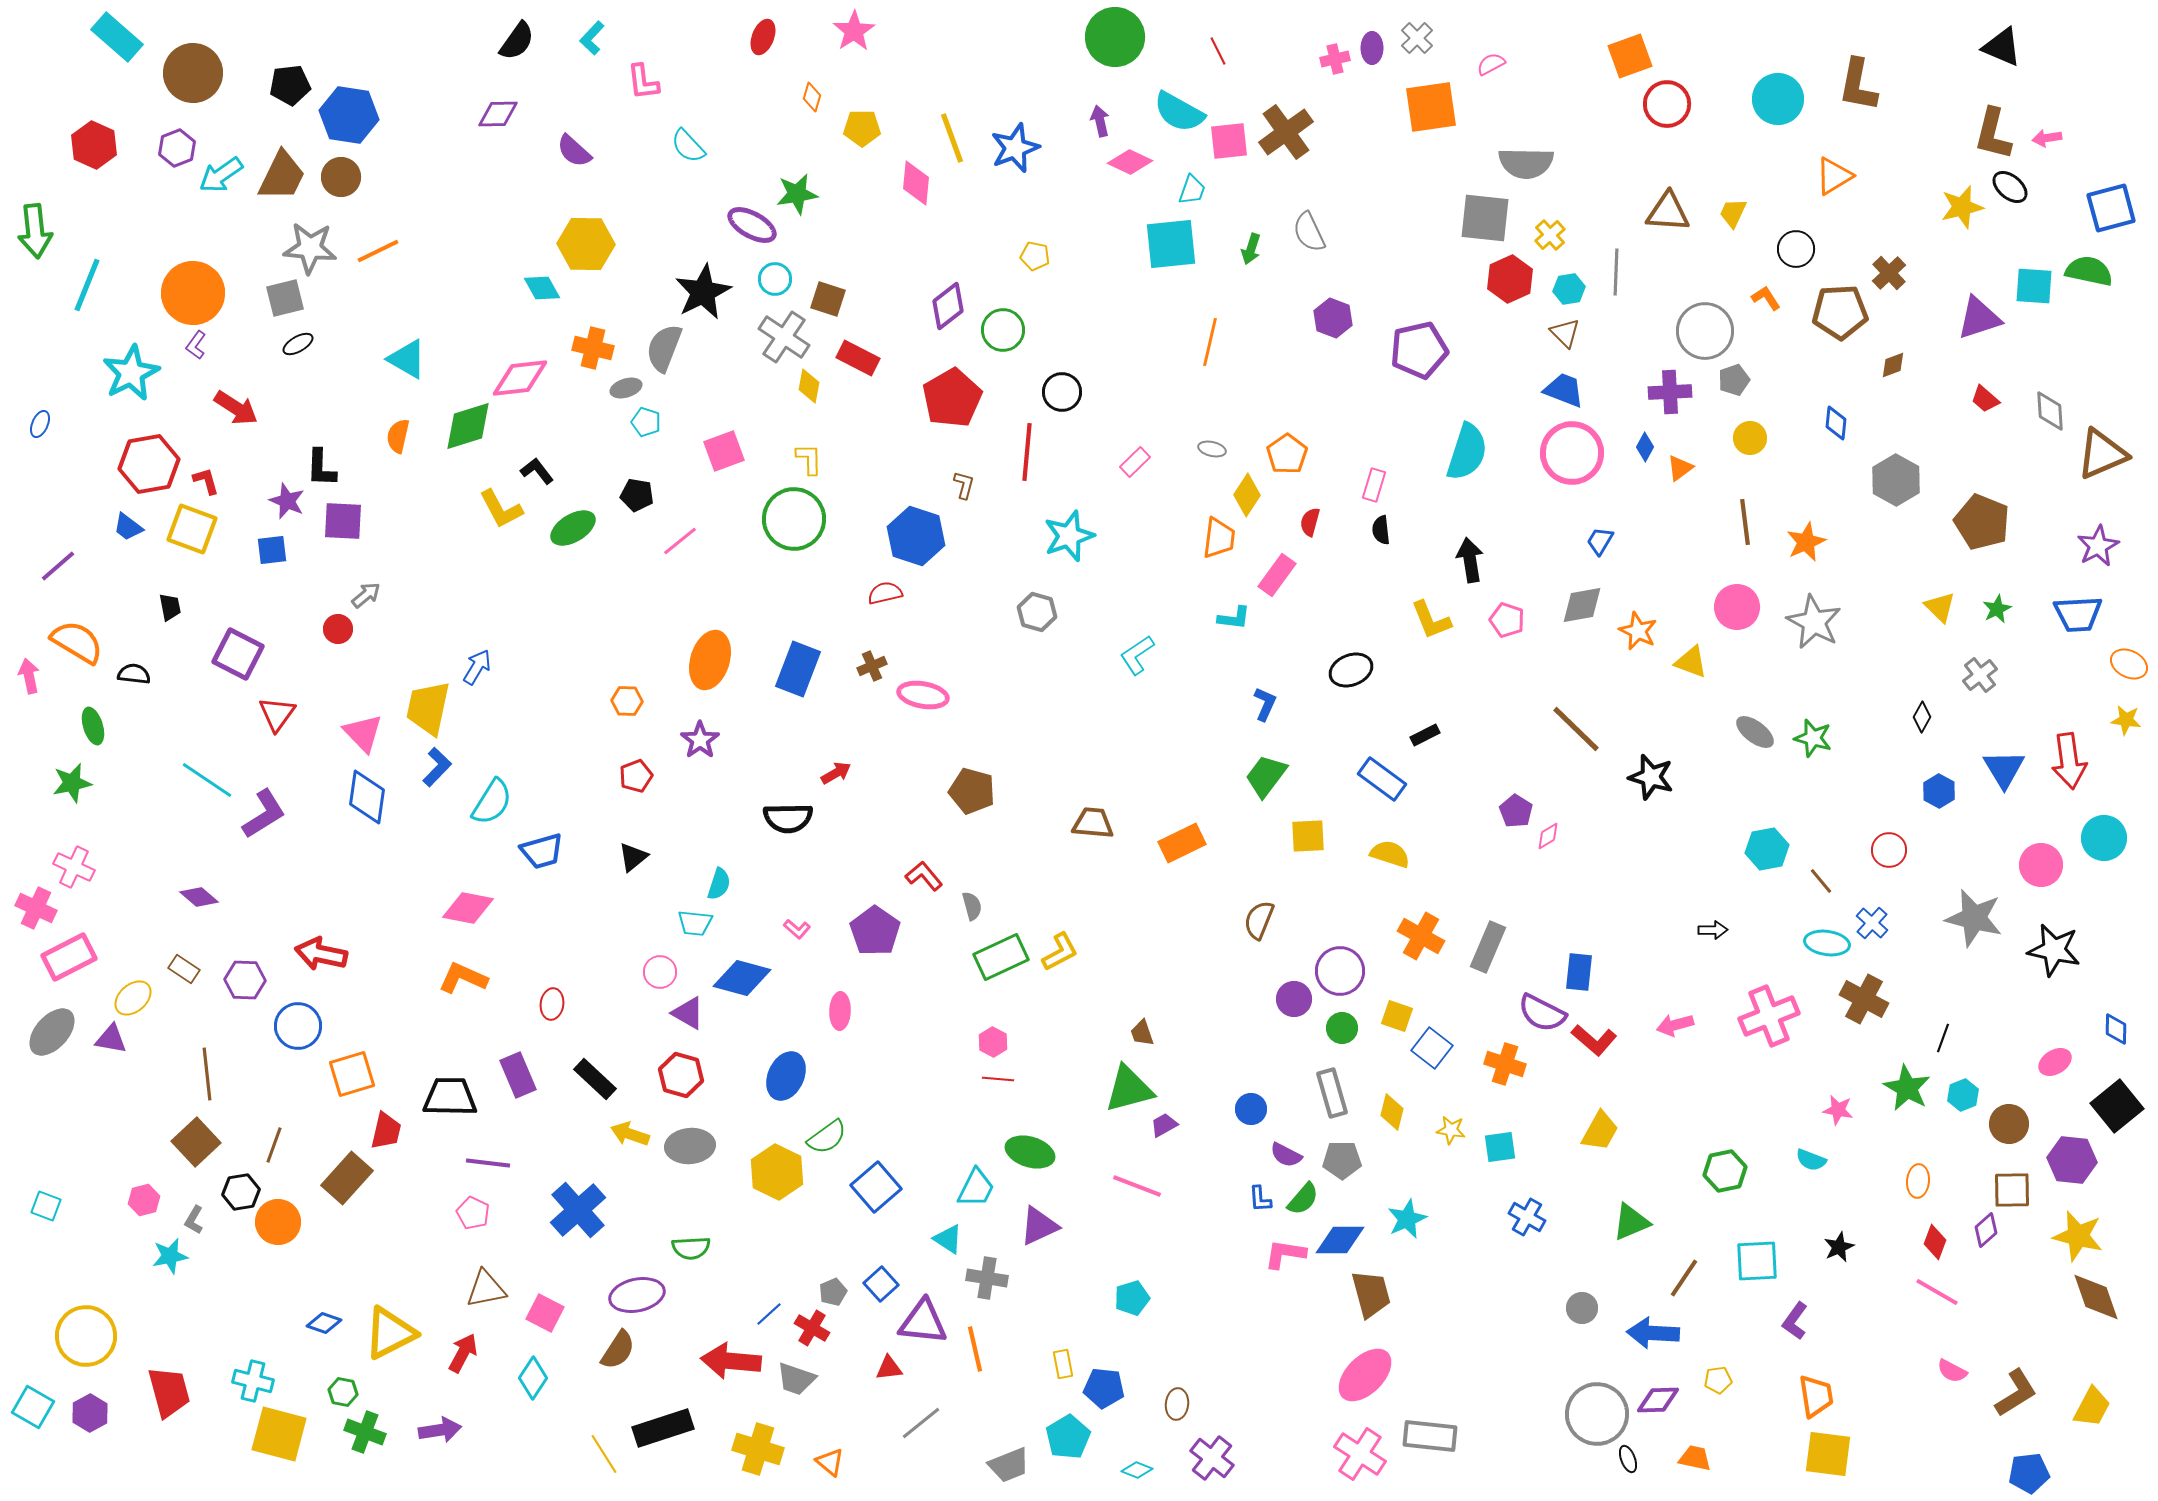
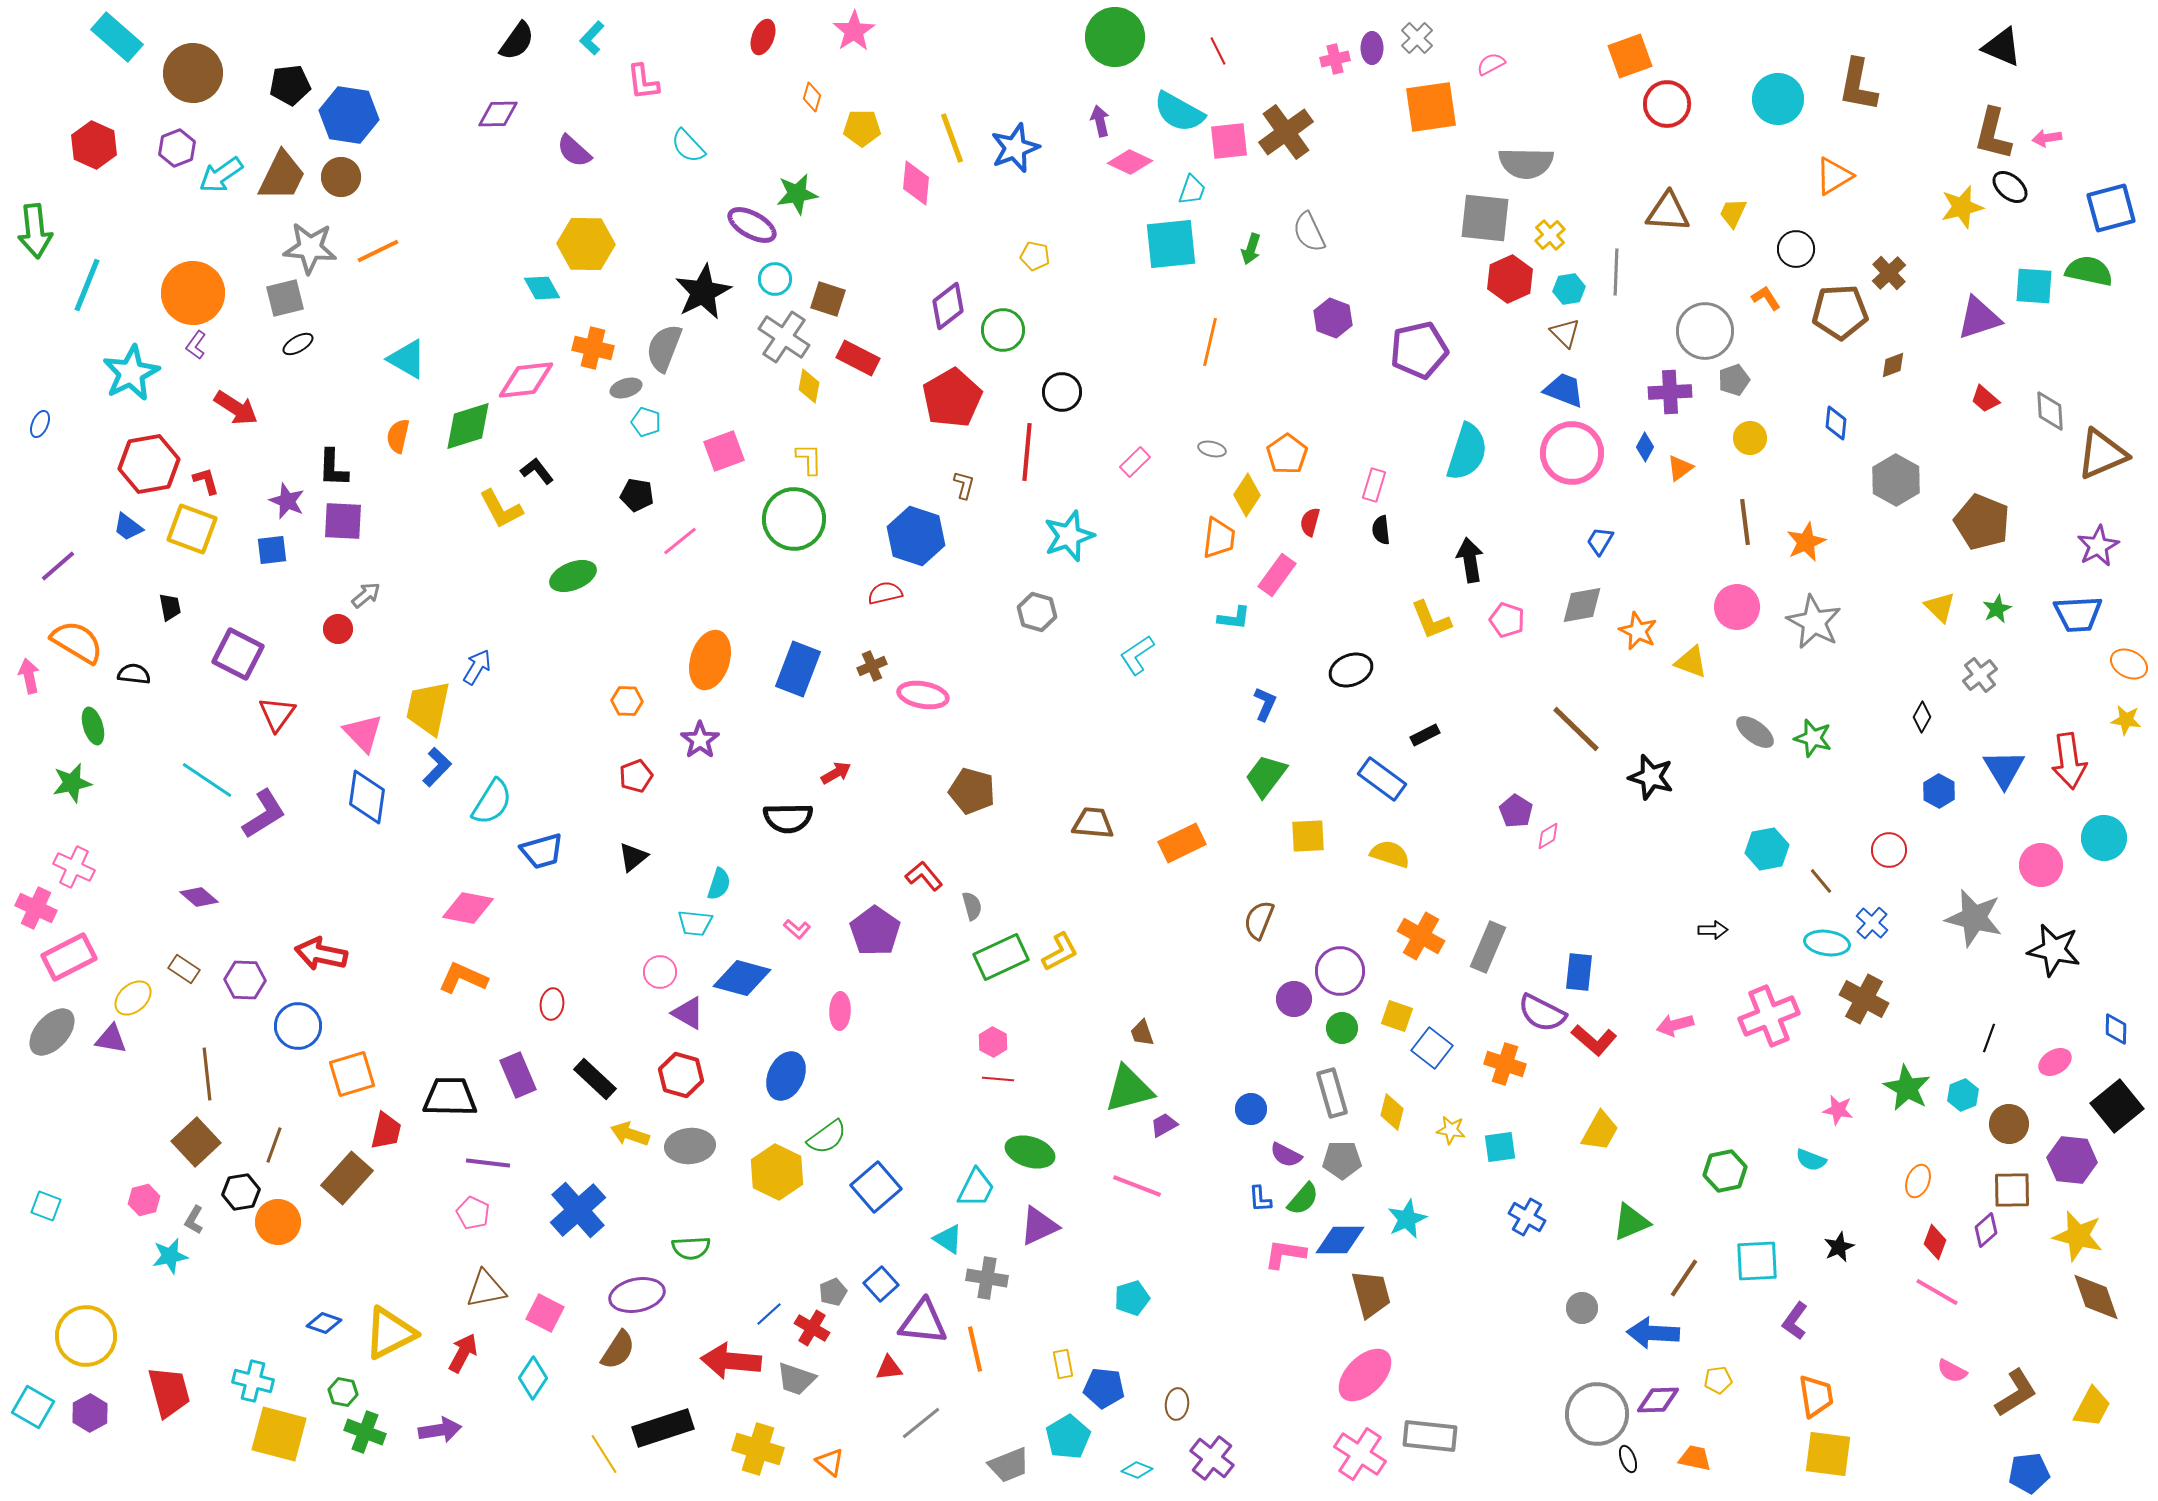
pink diamond at (520, 378): moved 6 px right, 2 px down
black L-shape at (321, 468): moved 12 px right
green ellipse at (573, 528): moved 48 px down; rotated 9 degrees clockwise
black line at (1943, 1038): moved 46 px right
orange ellipse at (1918, 1181): rotated 16 degrees clockwise
